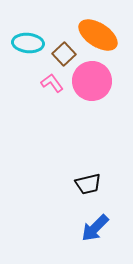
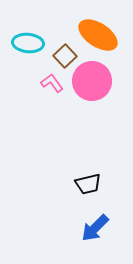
brown square: moved 1 px right, 2 px down
